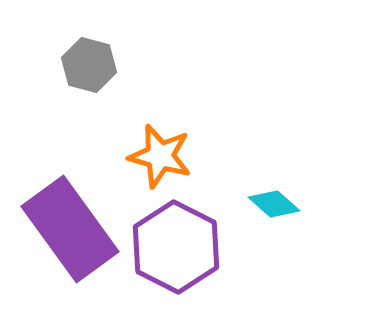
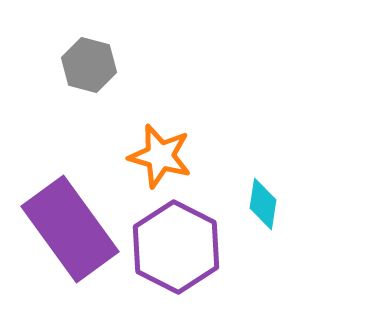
cyan diamond: moved 11 px left; rotated 57 degrees clockwise
